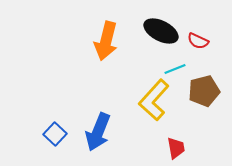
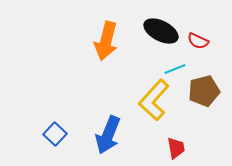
blue arrow: moved 10 px right, 3 px down
